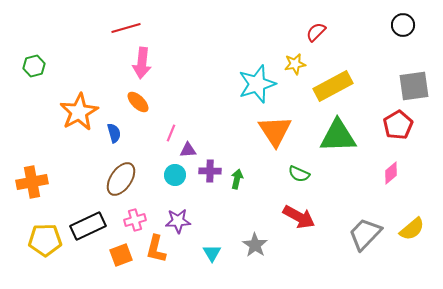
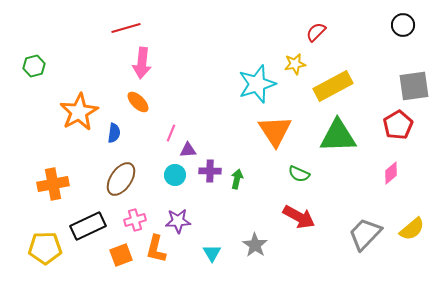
blue semicircle: rotated 24 degrees clockwise
orange cross: moved 21 px right, 2 px down
yellow pentagon: moved 8 px down
